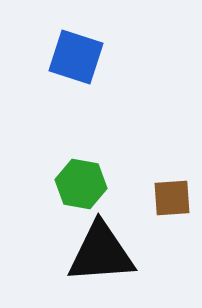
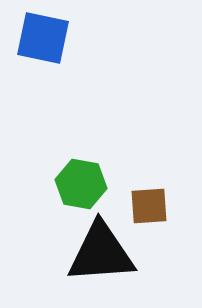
blue square: moved 33 px left, 19 px up; rotated 6 degrees counterclockwise
brown square: moved 23 px left, 8 px down
